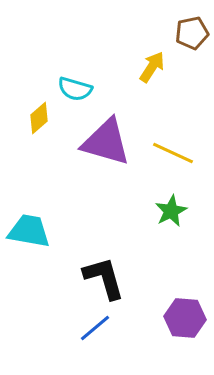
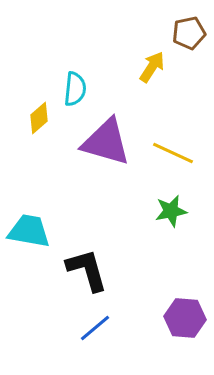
brown pentagon: moved 3 px left
cyan semicircle: rotated 100 degrees counterclockwise
green star: rotated 16 degrees clockwise
black L-shape: moved 17 px left, 8 px up
